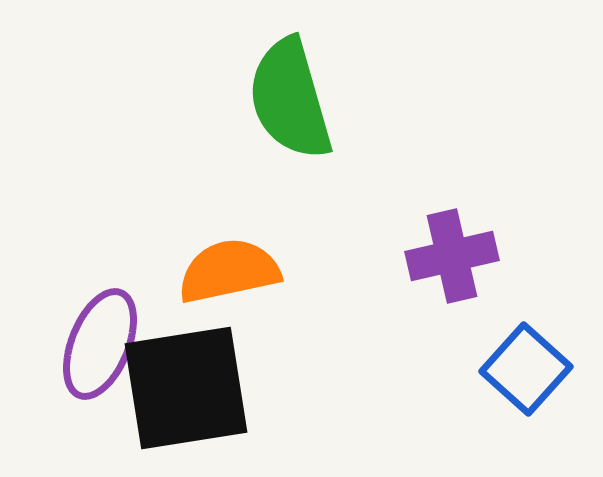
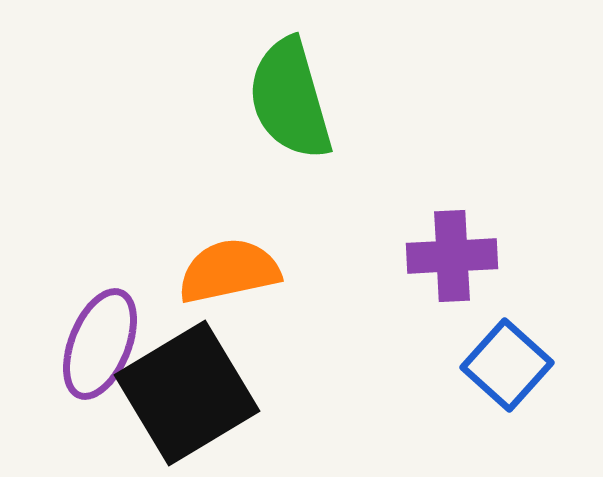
purple cross: rotated 10 degrees clockwise
blue square: moved 19 px left, 4 px up
black square: moved 1 px right, 5 px down; rotated 22 degrees counterclockwise
